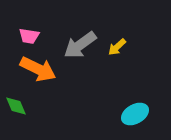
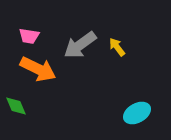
yellow arrow: rotated 96 degrees clockwise
cyan ellipse: moved 2 px right, 1 px up
